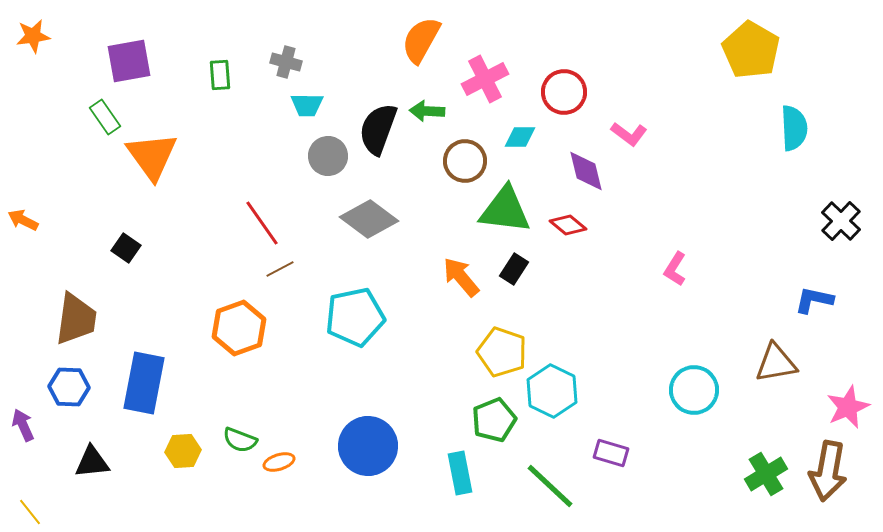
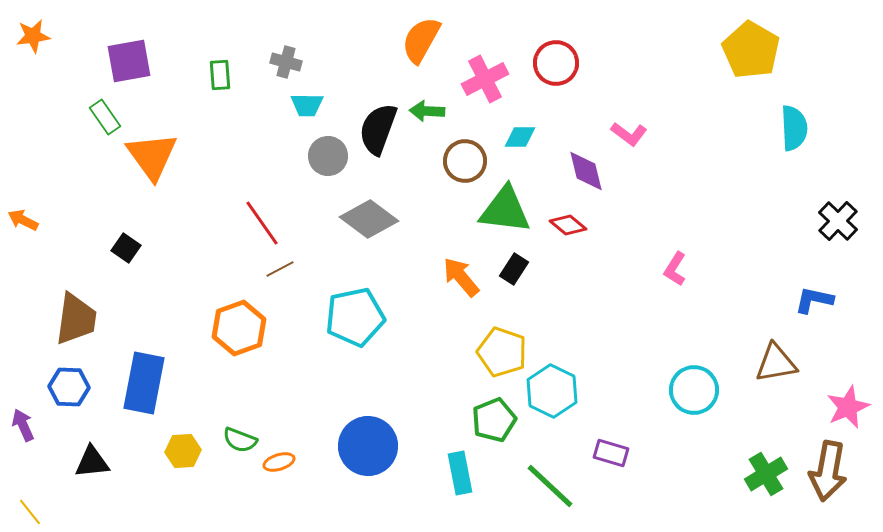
red circle at (564, 92): moved 8 px left, 29 px up
black cross at (841, 221): moved 3 px left
